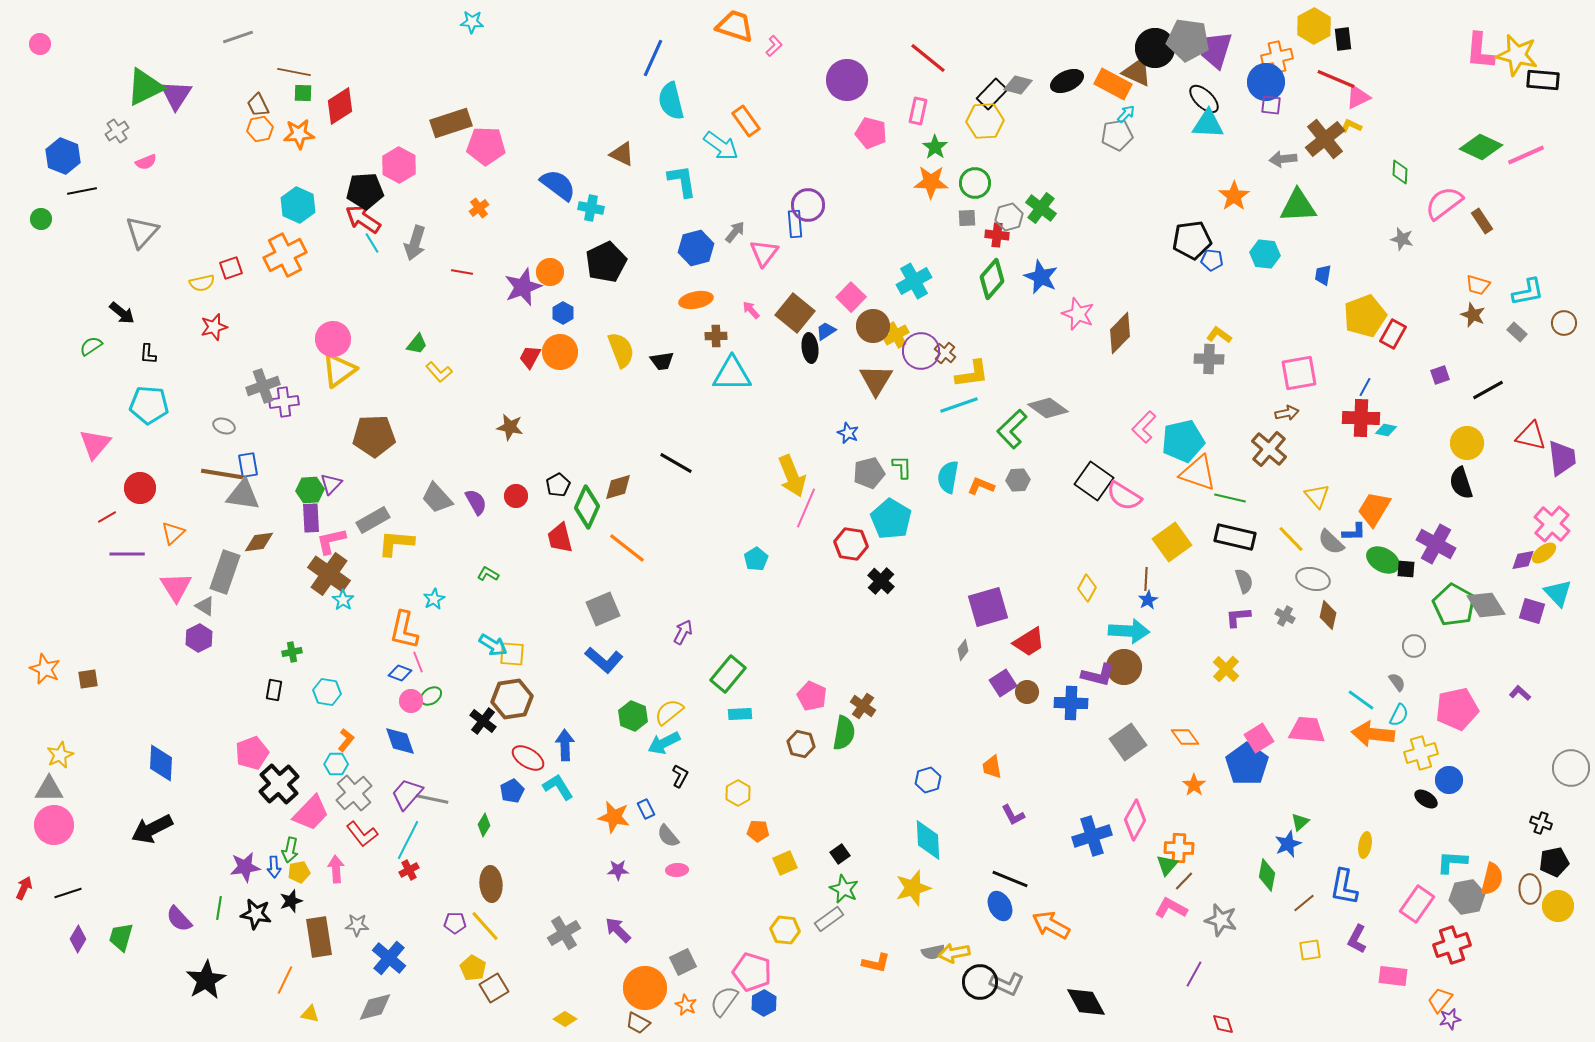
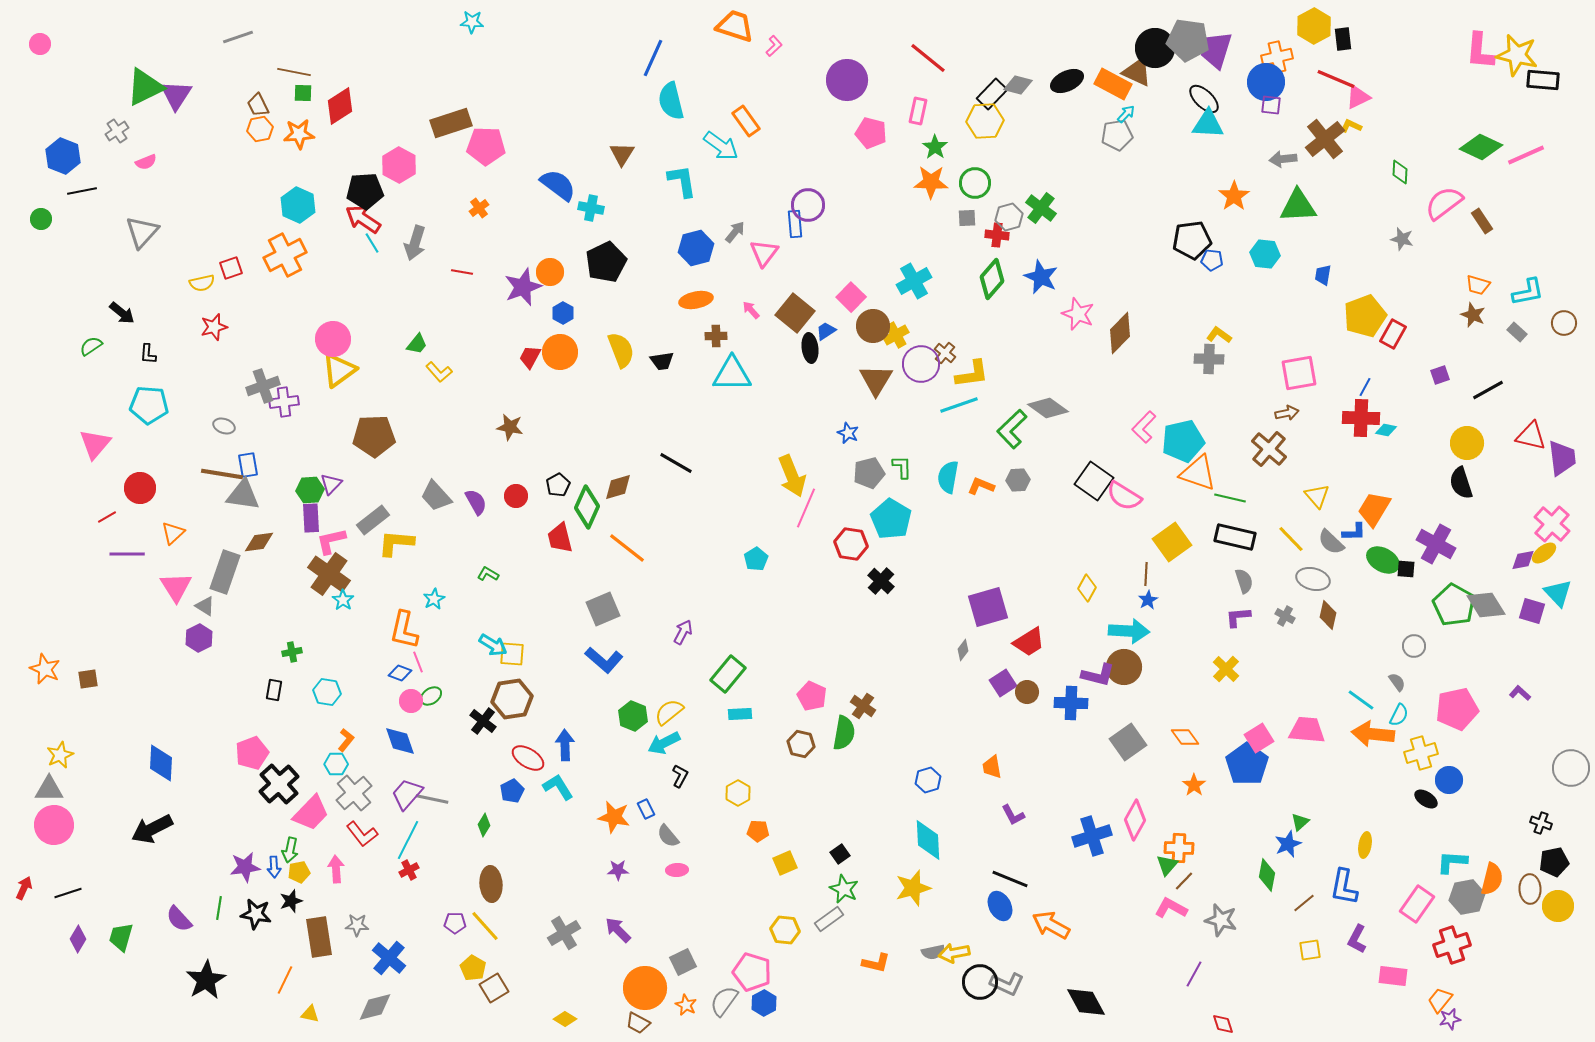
brown triangle at (622, 154): rotated 36 degrees clockwise
purple circle at (921, 351): moved 13 px down
gray trapezoid at (437, 498): moved 1 px left, 2 px up
gray rectangle at (373, 520): rotated 8 degrees counterclockwise
brown line at (1146, 579): moved 5 px up
